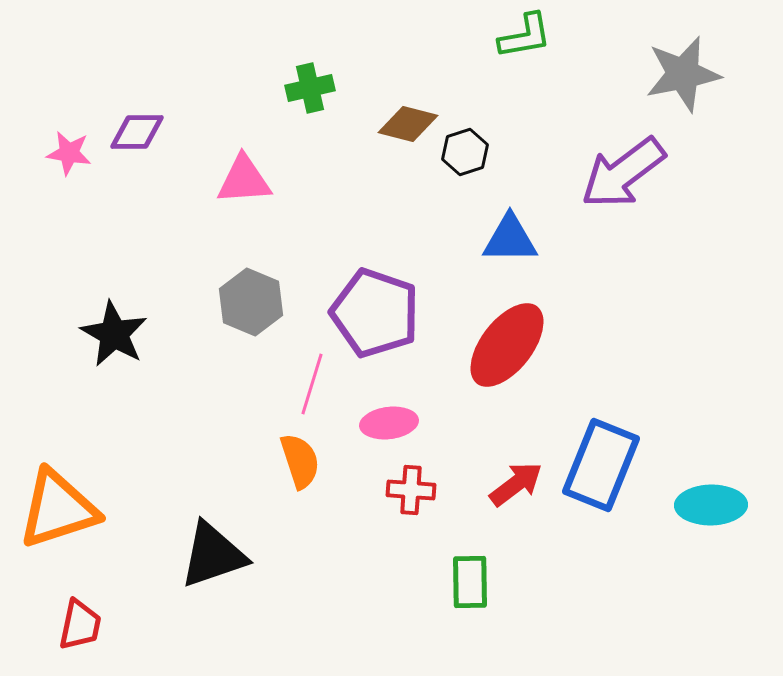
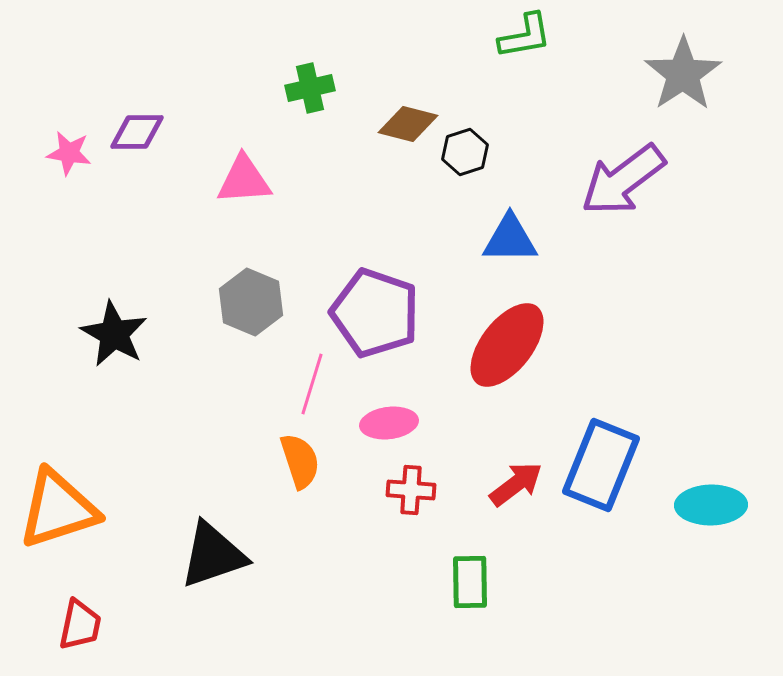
gray star: rotated 22 degrees counterclockwise
purple arrow: moved 7 px down
